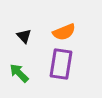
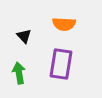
orange semicircle: moved 8 px up; rotated 25 degrees clockwise
green arrow: rotated 35 degrees clockwise
